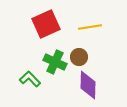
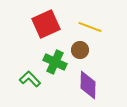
yellow line: rotated 30 degrees clockwise
brown circle: moved 1 px right, 7 px up
